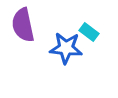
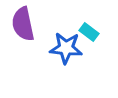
purple semicircle: moved 1 px up
